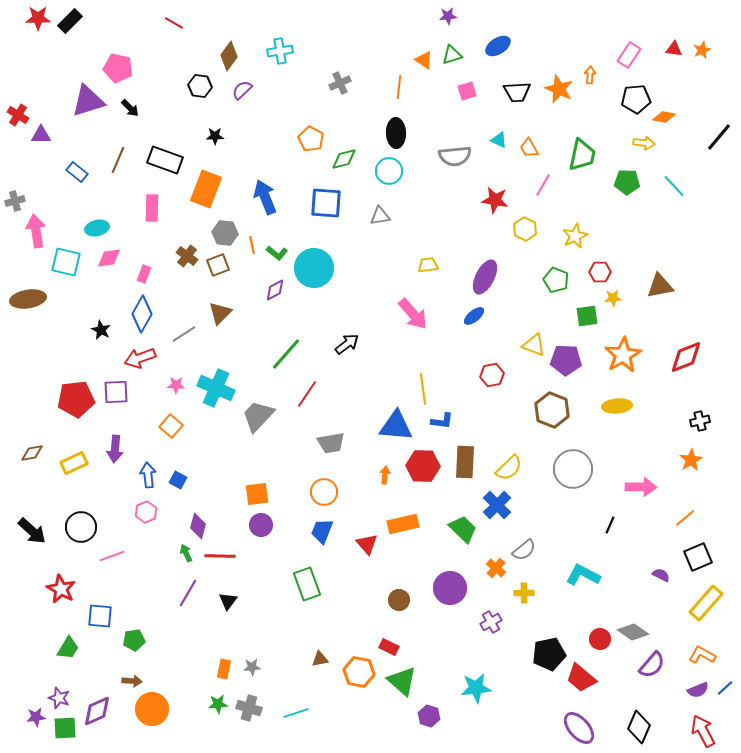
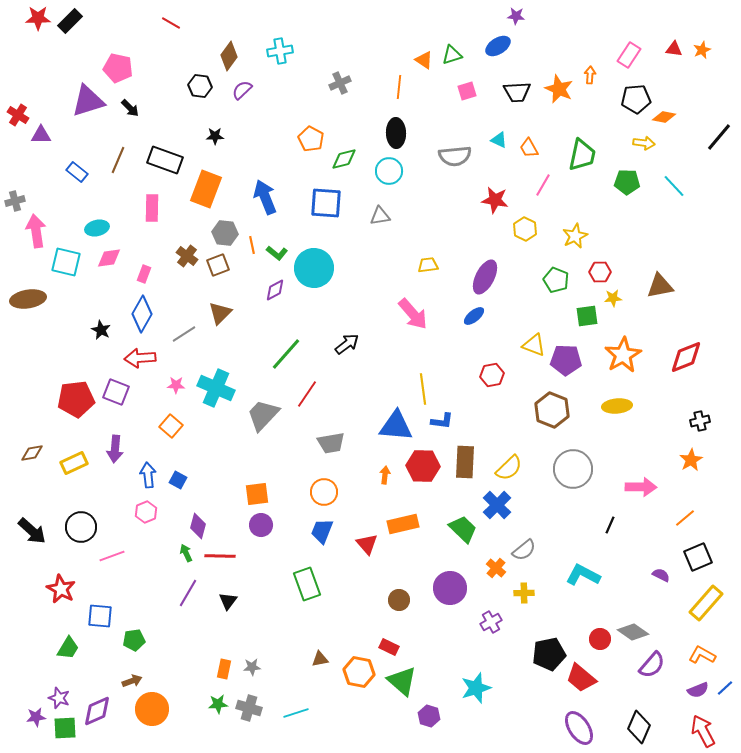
purple star at (448, 16): moved 68 px right; rotated 12 degrees clockwise
red line at (174, 23): moved 3 px left
red arrow at (140, 358): rotated 16 degrees clockwise
purple square at (116, 392): rotated 24 degrees clockwise
gray trapezoid at (258, 416): moved 5 px right, 1 px up
brown arrow at (132, 681): rotated 24 degrees counterclockwise
cyan star at (476, 688): rotated 12 degrees counterclockwise
purple ellipse at (579, 728): rotated 8 degrees clockwise
